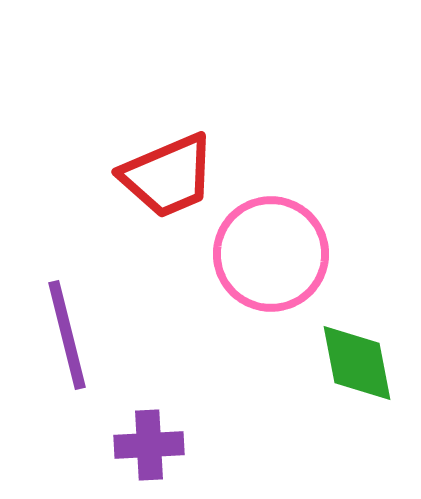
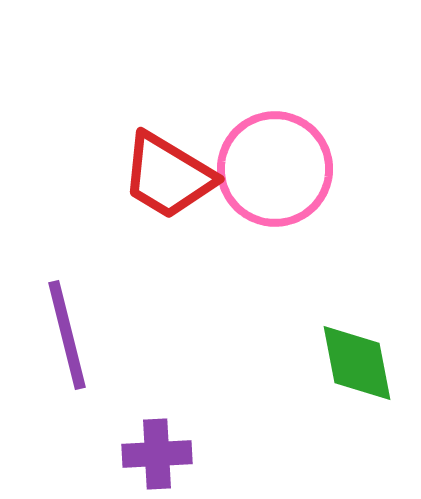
red trapezoid: rotated 54 degrees clockwise
pink circle: moved 4 px right, 85 px up
purple cross: moved 8 px right, 9 px down
